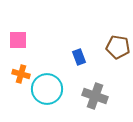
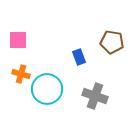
brown pentagon: moved 6 px left, 5 px up
